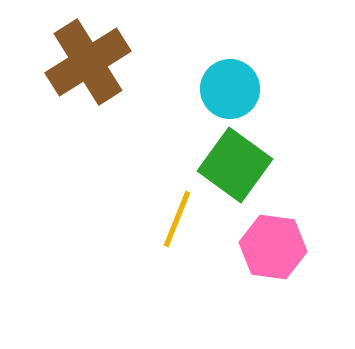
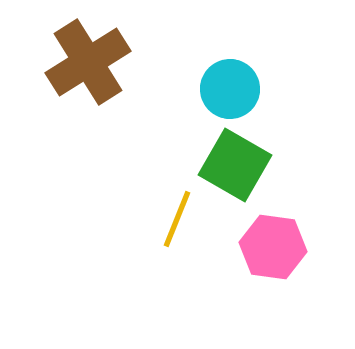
green square: rotated 6 degrees counterclockwise
